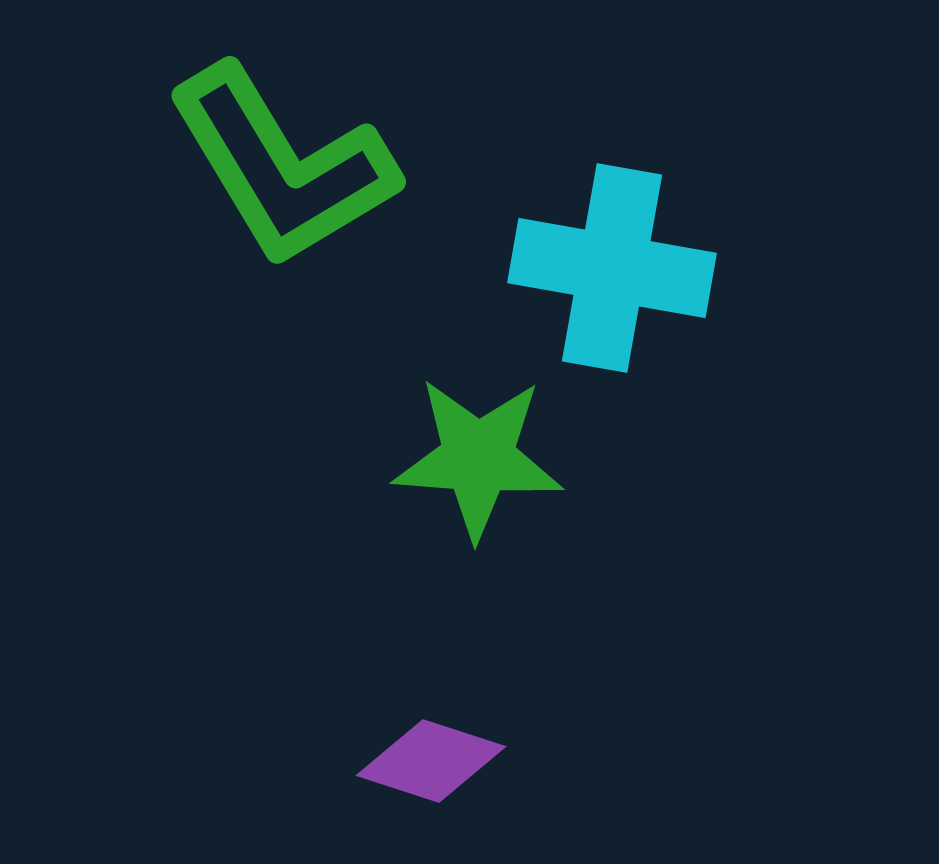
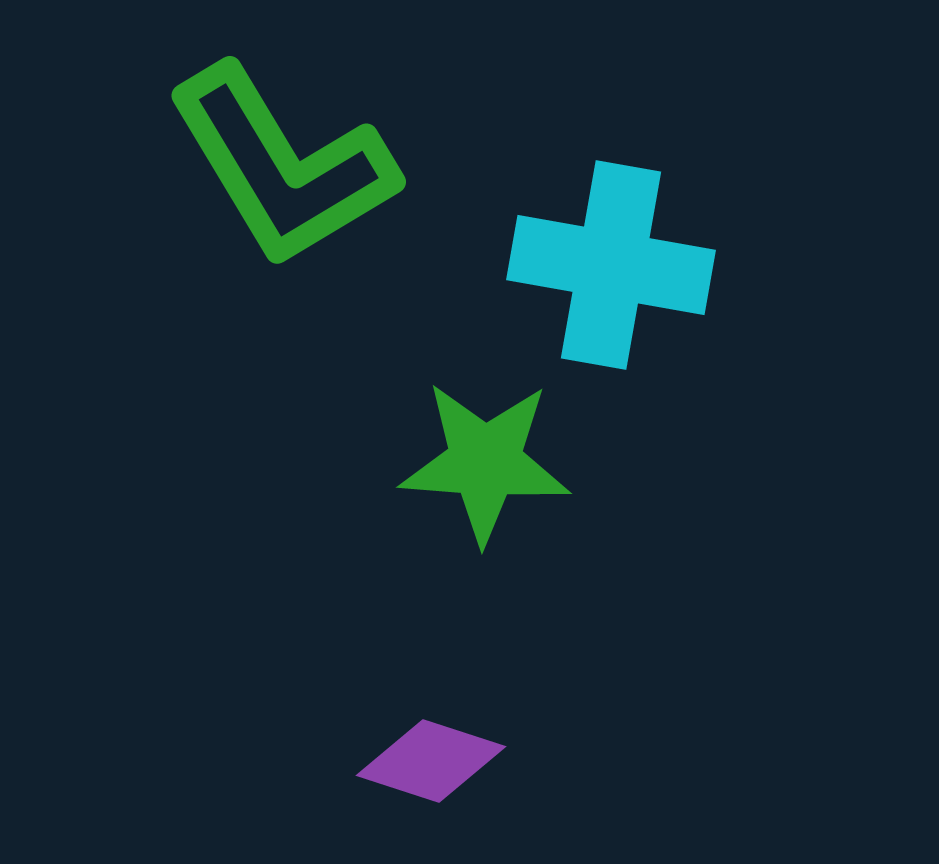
cyan cross: moved 1 px left, 3 px up
green star: moved 7 px right, 4 px down
